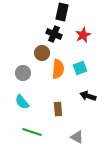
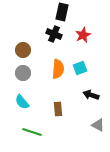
brown circle: moved 19 px left, 3 px up
black arrow: moved 3 px right, 1 px up
gray triangle: moved 21 px right, 12 px up
